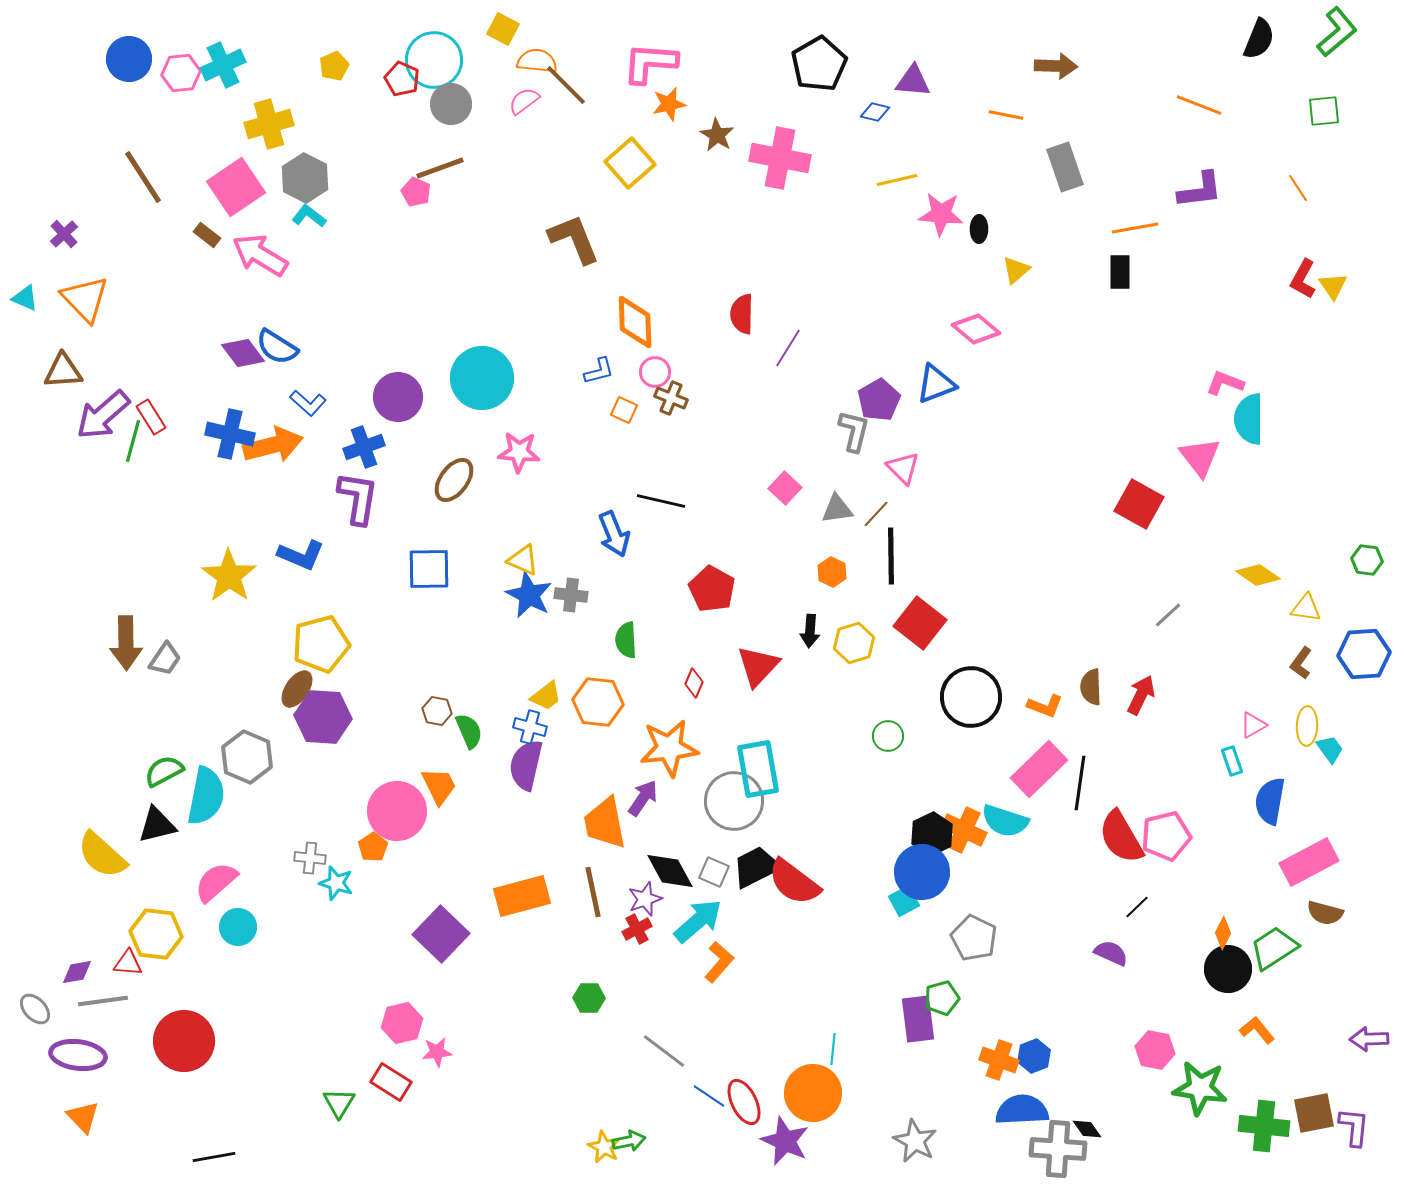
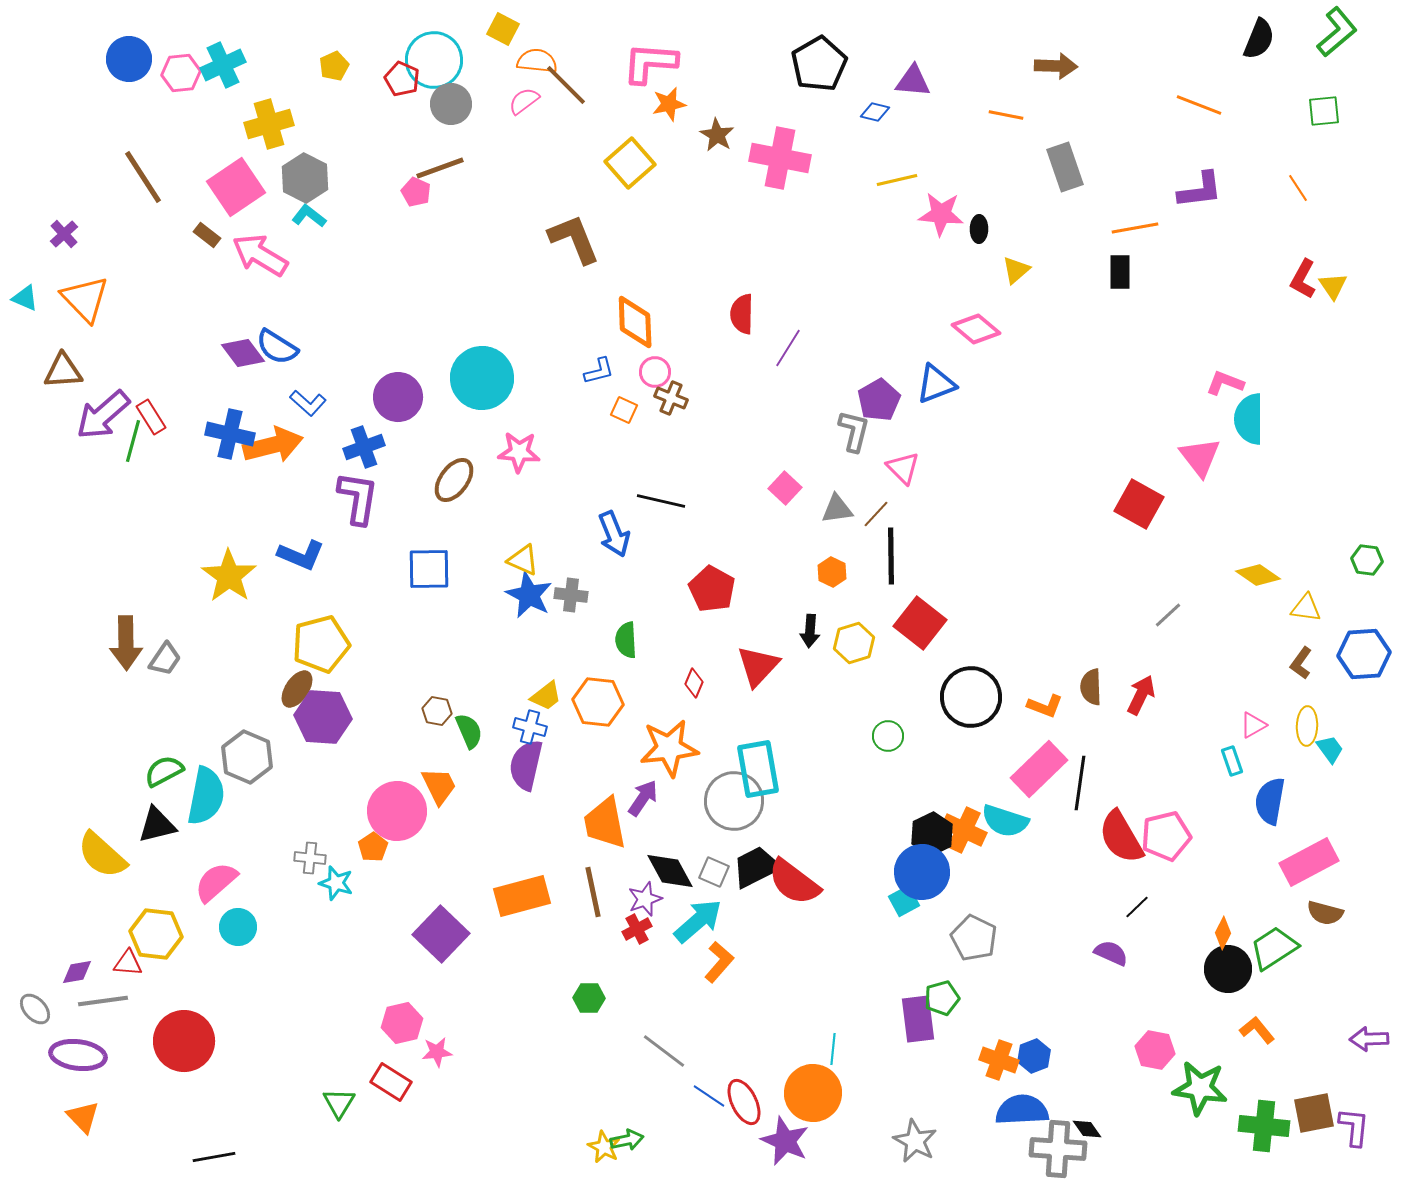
green arrow at (629, 1141): moved 2 px left, 1 px up
